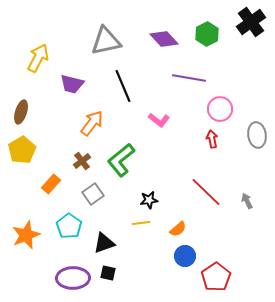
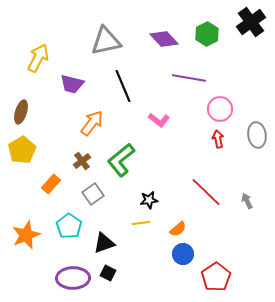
red arrow: moved 6 px right
blue circle: moved 2 px left, 2 px up
black square: rotated 14 degrees clockwise
